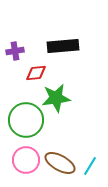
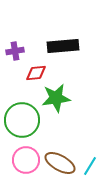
green circle: moved 4 px left
